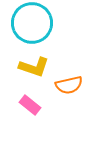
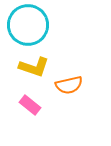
cyan circle: moved 4 px left, 2 px down
